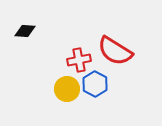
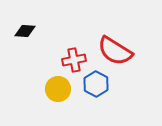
red cross: moved 5 px left
blue hexagon: moved 1 px right
yellow circle: moved 9 px left
